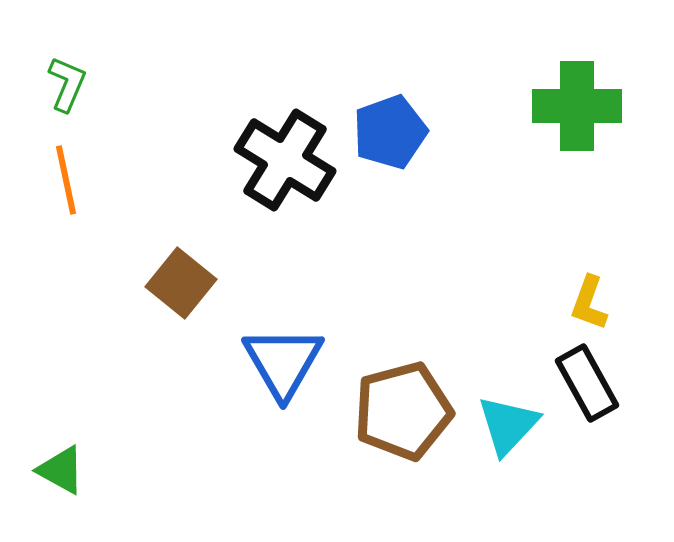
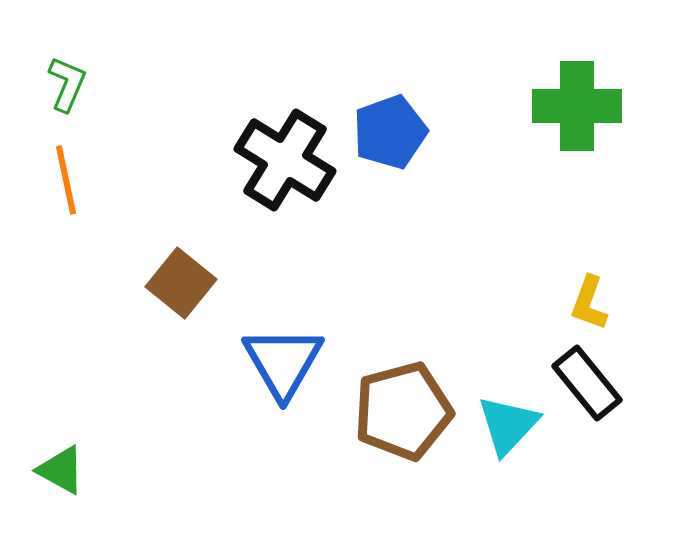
black rectangle: rotated 10 degrees counterclockwise
